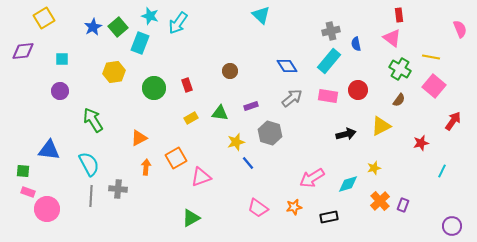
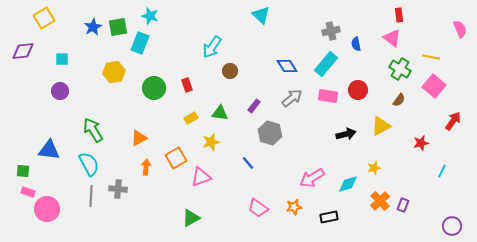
cyan arrow at (178, 23): moved 34 px right, 24 px down
green square at (118, 27): rotated 30 degrees clockwise
cyan rectangle at (329, 61): moved 3 px left, 3 px down
purple rectangle at (251, 106): moved 3 px right; rotated 32 degrees counterclockwise
green arrow at (93, 120): moved 10 px down
yellow star at (236, 142): moved 25 px left
